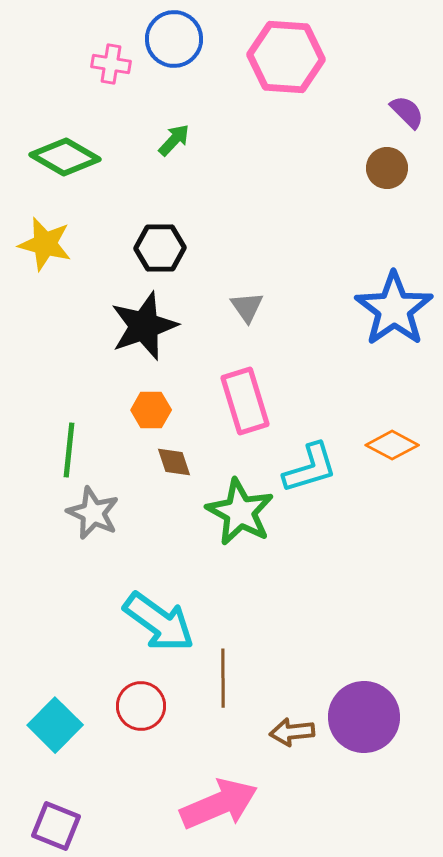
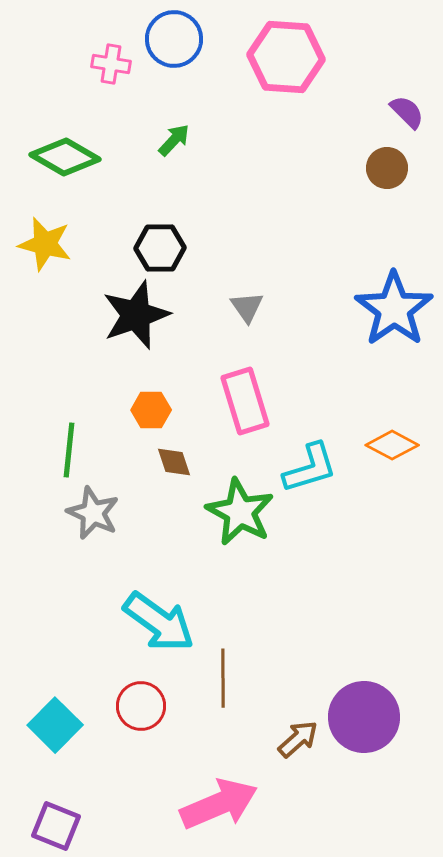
black star: moved 8 px left, 11 px up
brown arrow: moved 6 px right, 7 px down; rotated 144 degrees clockwise
